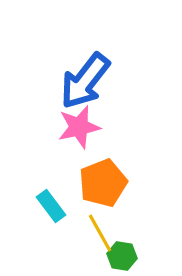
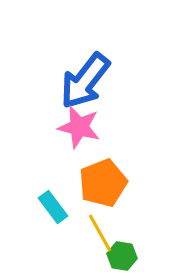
pink star: rotated 27 degrees clockwise
cyan rectangle: moved 2 px right, 1 px down
